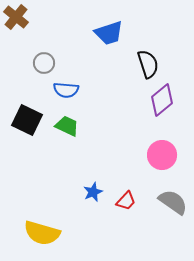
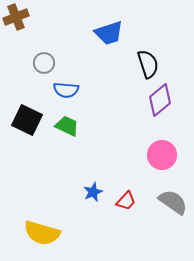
brown cross: rotated 30 degrees clockwise
purple diamond: moved 2 px left
